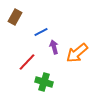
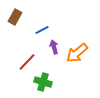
blue line: moved 1 px right, 2 px up
green cross: moved 1 px left
